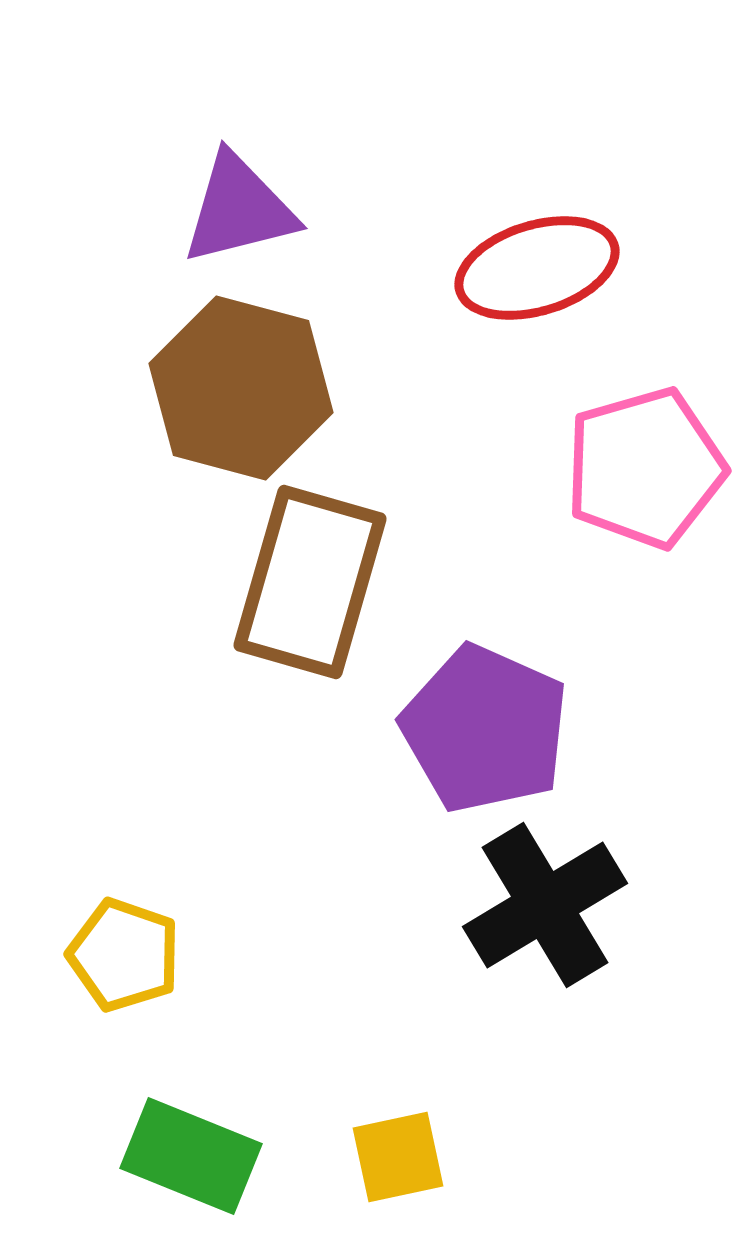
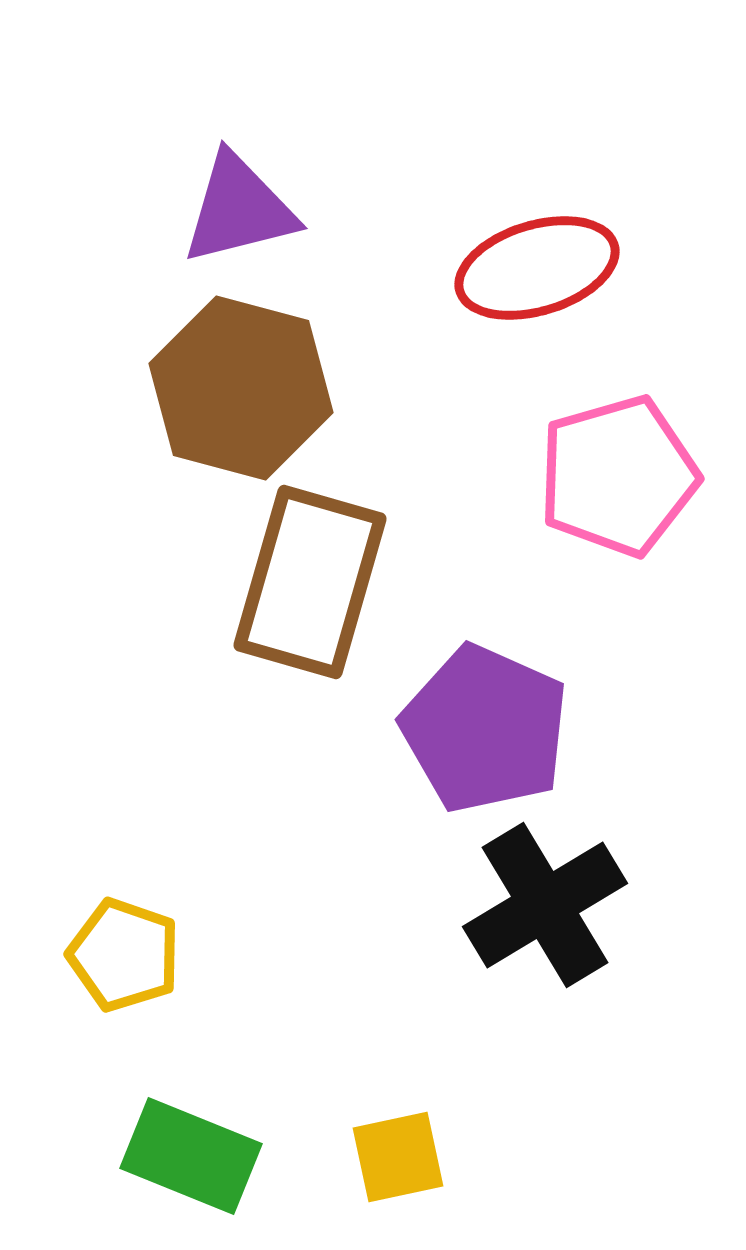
pink pentagon: moved 27 px left, 8 px down
